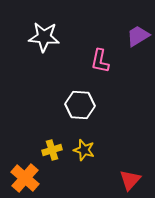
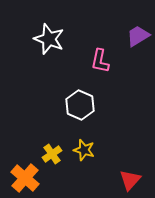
white star: moved 5 px right, 2 px down; rotated 16 degrees clockwise
white hexagon: rotated 20 degrees clockwise
yellow cross: moved 4 px down; rotated 18 degrees counterclockwise
